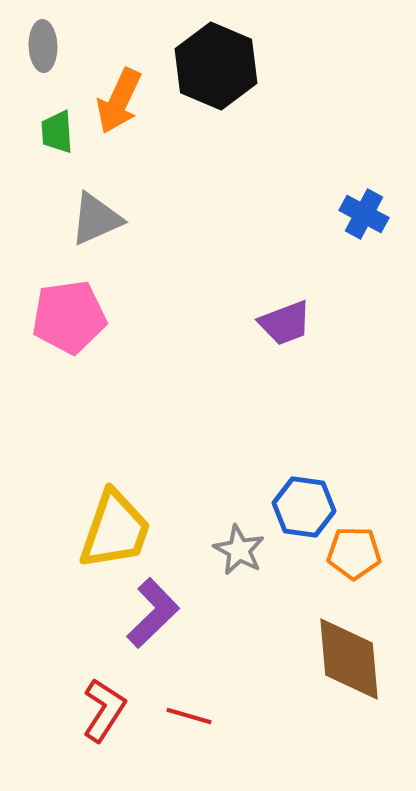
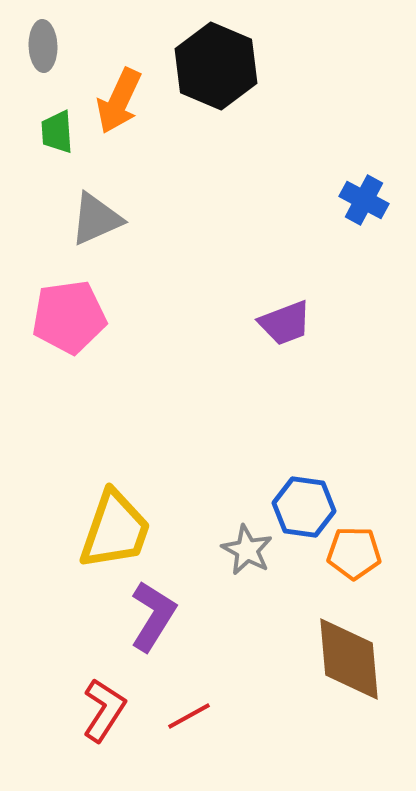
blue cross: moved 14 px up
gray star: moved 8 px right
purple L-shape: moved 3 px down; rotated 14 degrees counterclockwise
red line: rotated 45 degrees counterclockwise
